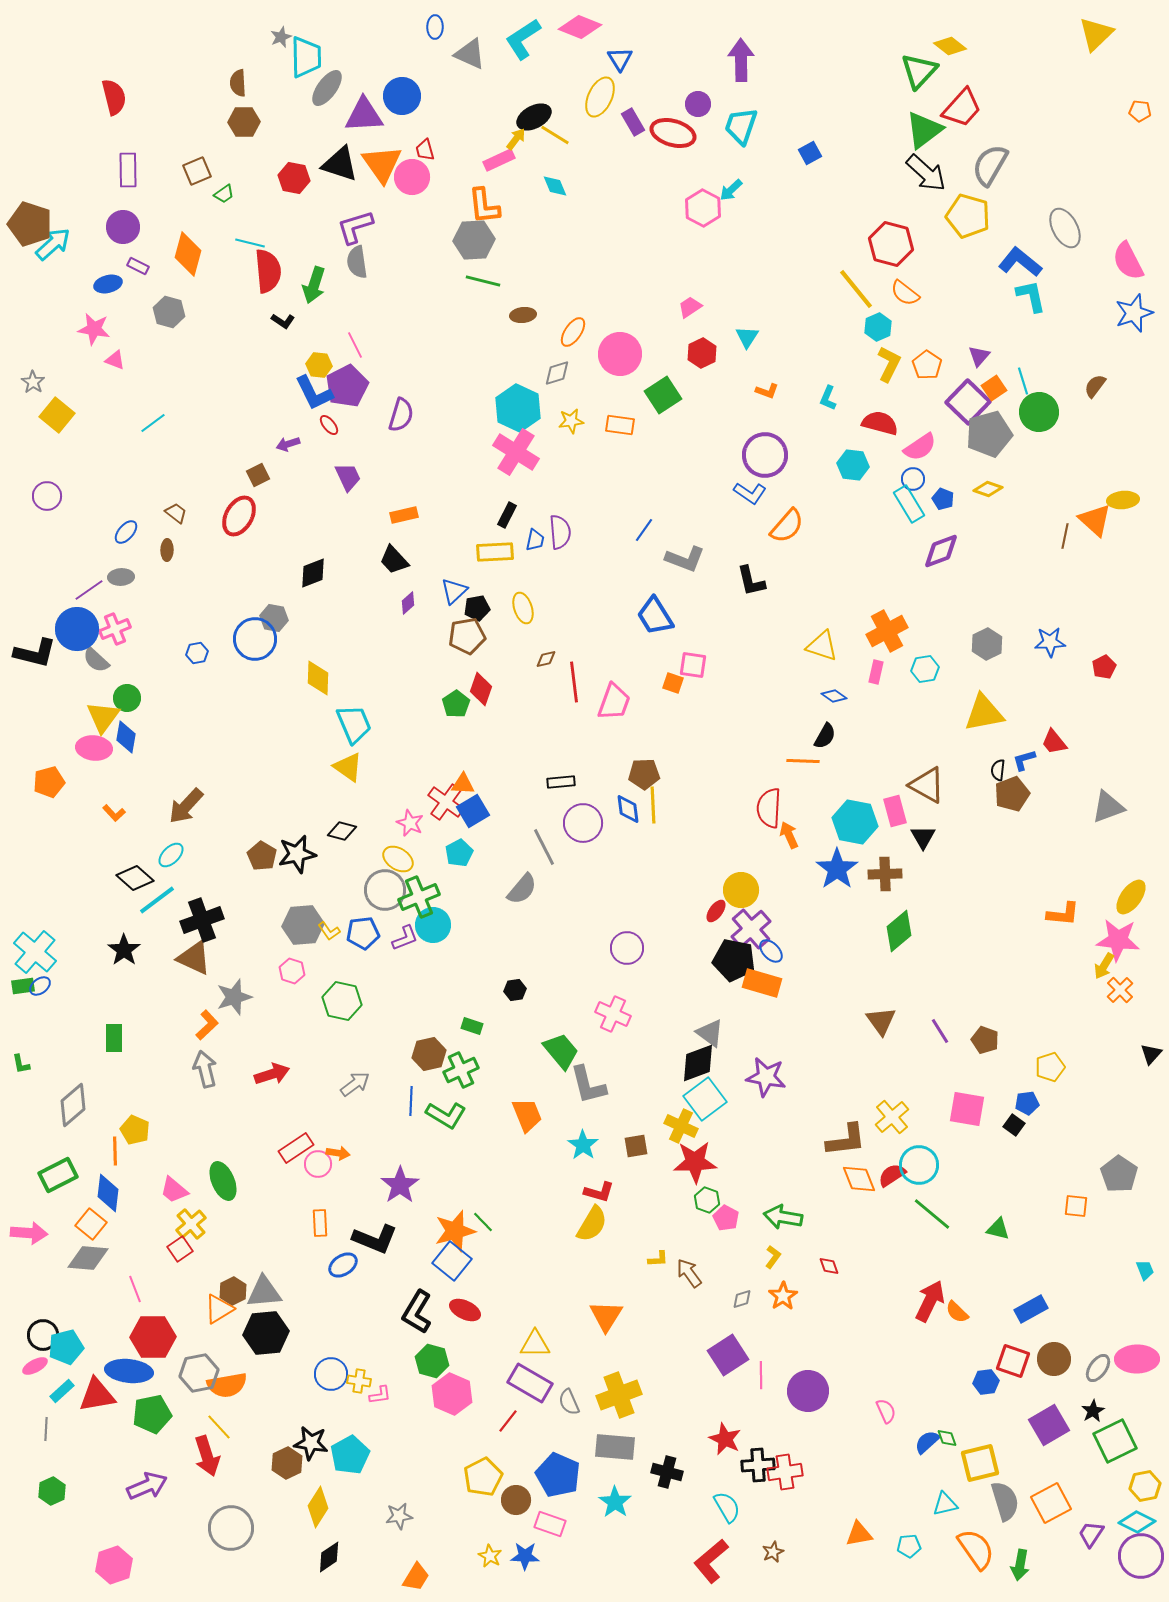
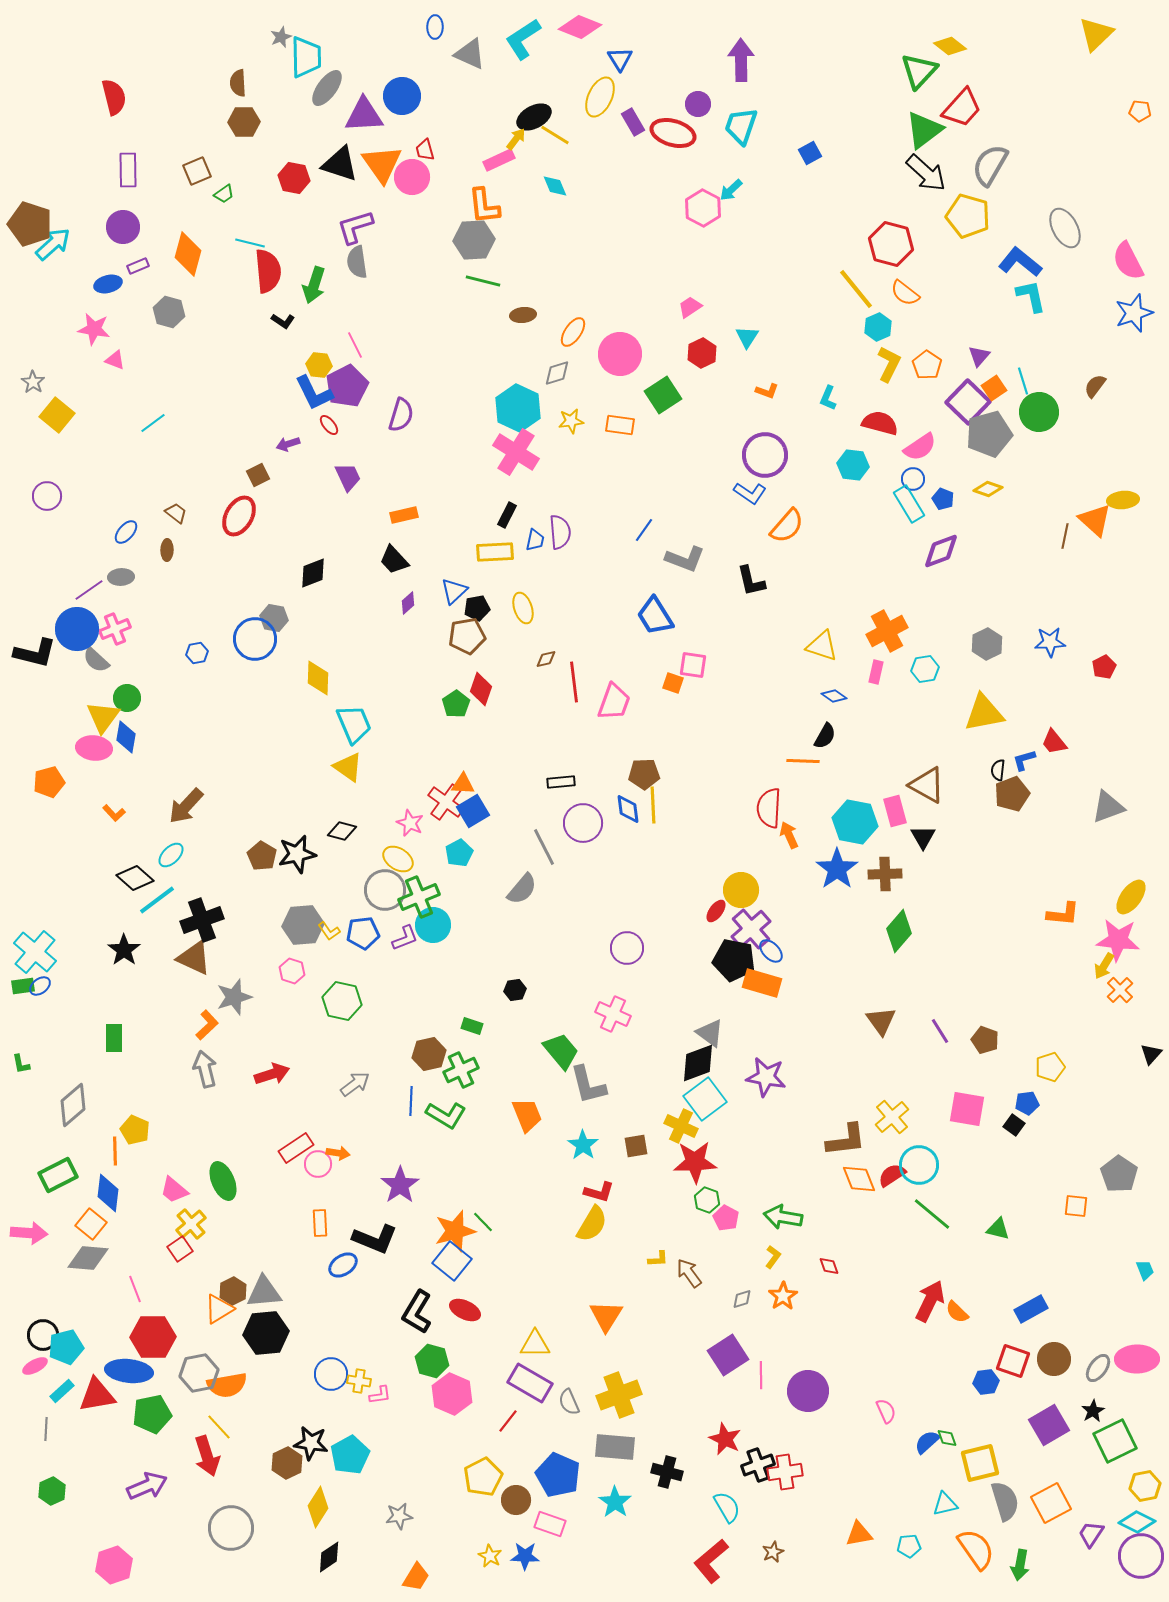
purple rectangle at (138, 266): rotated 50 degrees counterclockwise
green diamond at (899, 931): rotated 9 degrees counterclockwise
black cross at (758, 1465): rotated 16 degrees counterclockwise
